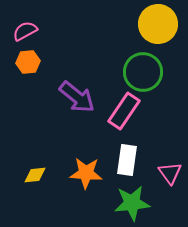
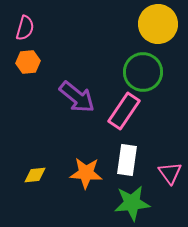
pink semicircle: moved 3 px up; rotated 135 degrees clockwise
